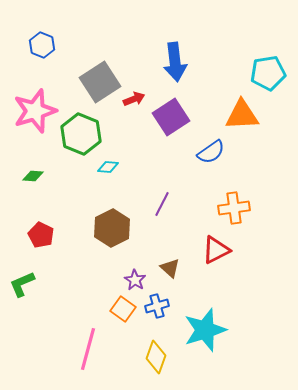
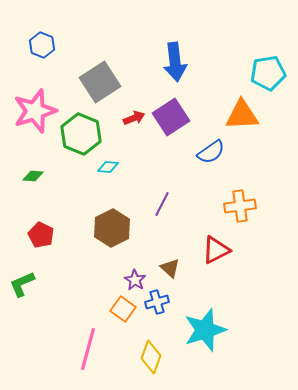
red arrow: moved 19 px down
orange cross: moved 6 px right, 2 px up
blue cross: moved 4 px up
yellow diamond: moved 5 px left
